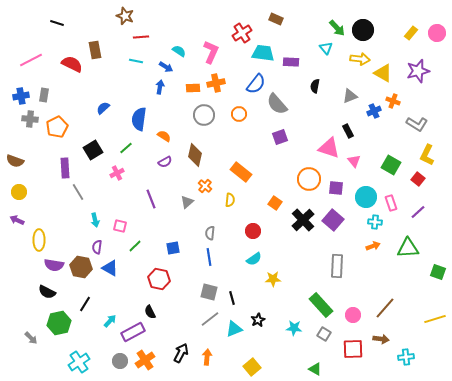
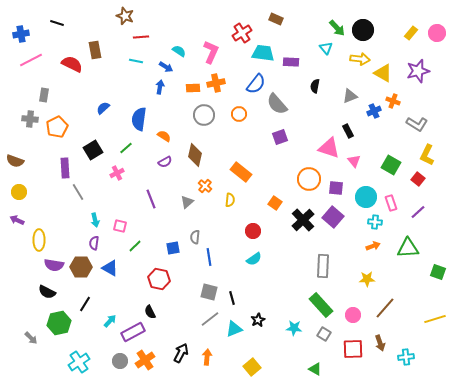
blue cross at (21, 96): moved 62 px up
purple square at (333, 220): moved 3 px up
gray semicircle at (210, 233): moved 15 px left, 4 px down
purple semicircle at (97, 247): moved 3 px left, 4 px up
gray rectangle at (337, 266): moved 14 px left
brown hexagon at (81, 267): rotated 10 degrees counterclockwise
yellow star at (273, 279): moved 94 px right
brown arrow at (381, 339): moved 1 px left, 4 px down; rotated 63 degrees clockwise
